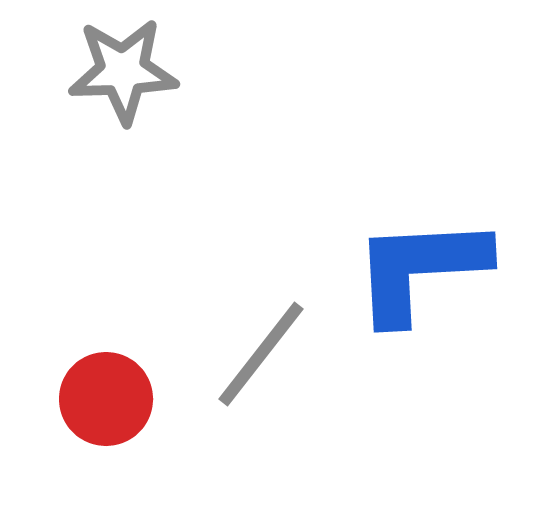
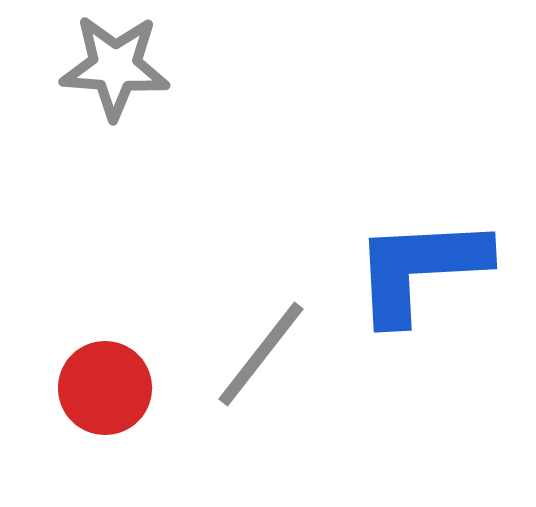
gray star: moved 8 px left, 4 px up; rotated 6 degrees clockwise
red circle: moved 1 px left, 11 px up
